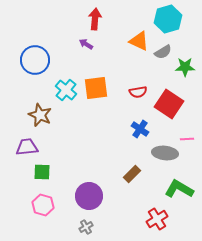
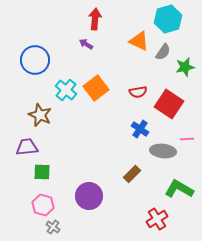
gray semicircle: rotated 24 degrees counterclockwise
green star: rotated 12 degrees counterclockwise
orange square: rotated 30 degrees counterclockwise
gray ellipse: moved 2 px left, 2 px up
gray cross: moved 33 px left; rotated 24 degrees counterclockwise
